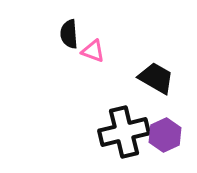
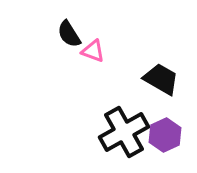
black semicircle: rotated 28 degrees counterclockwise
black trapezoid: moved 5 px right, 1 px down
black cross: rotated 15 degrees counterclockwise
